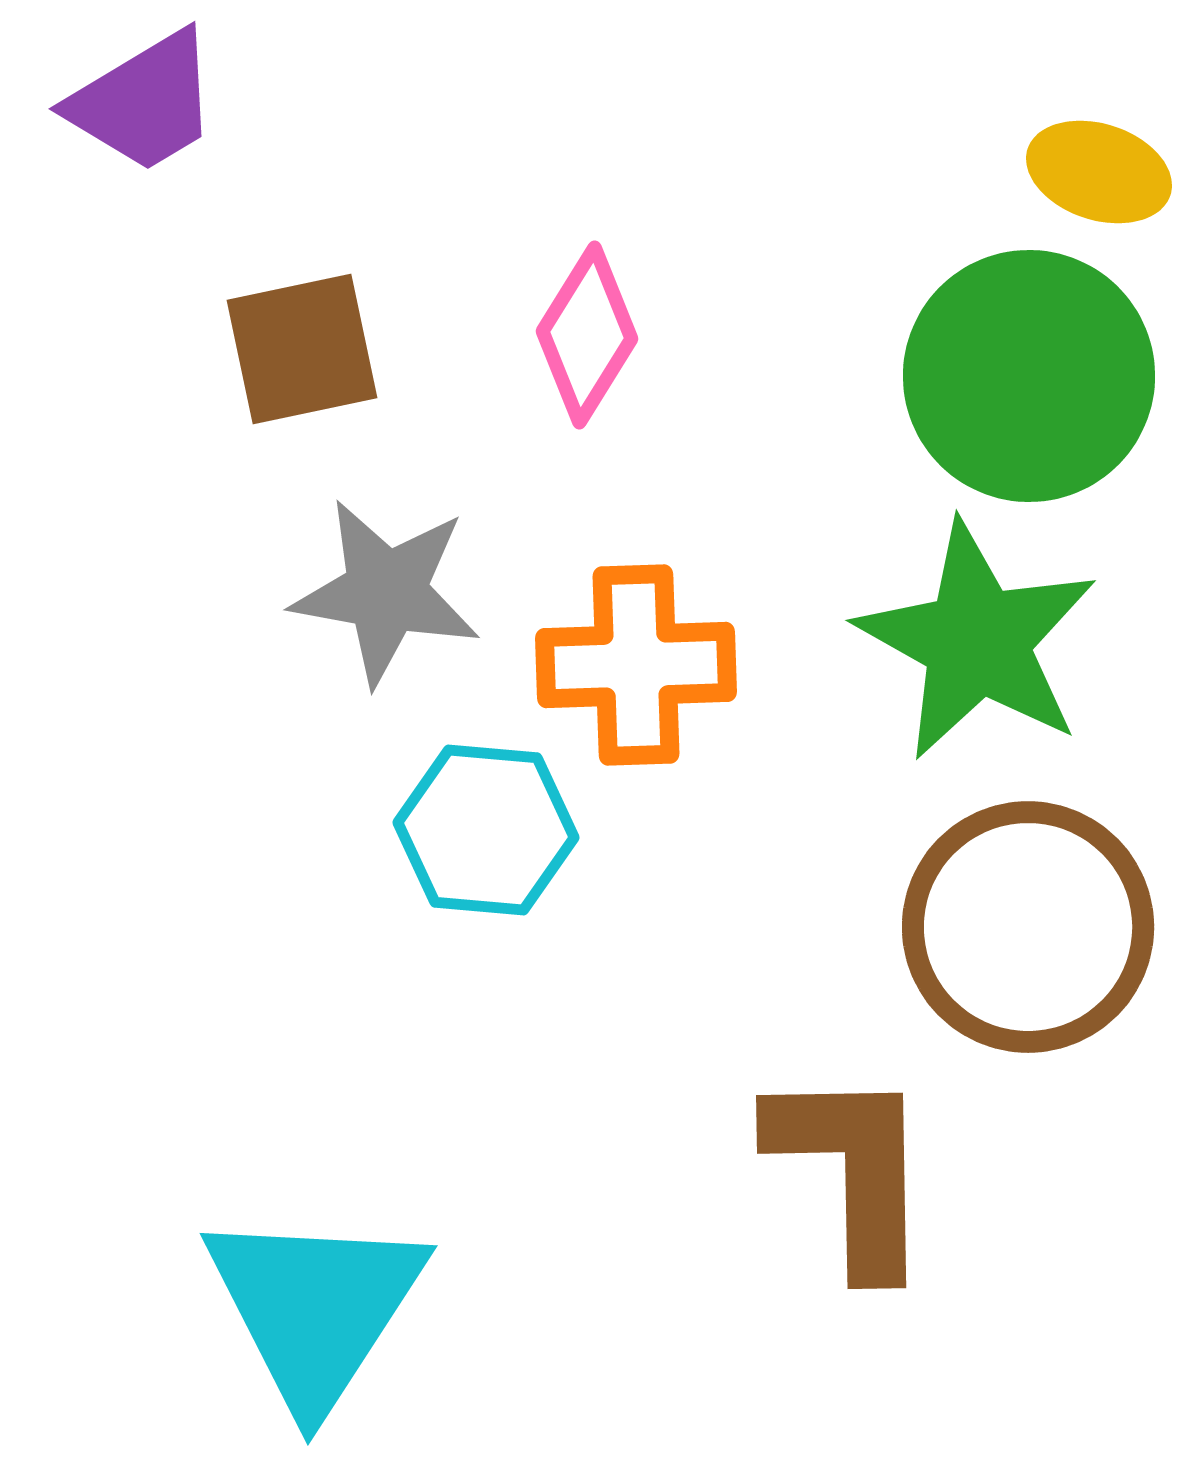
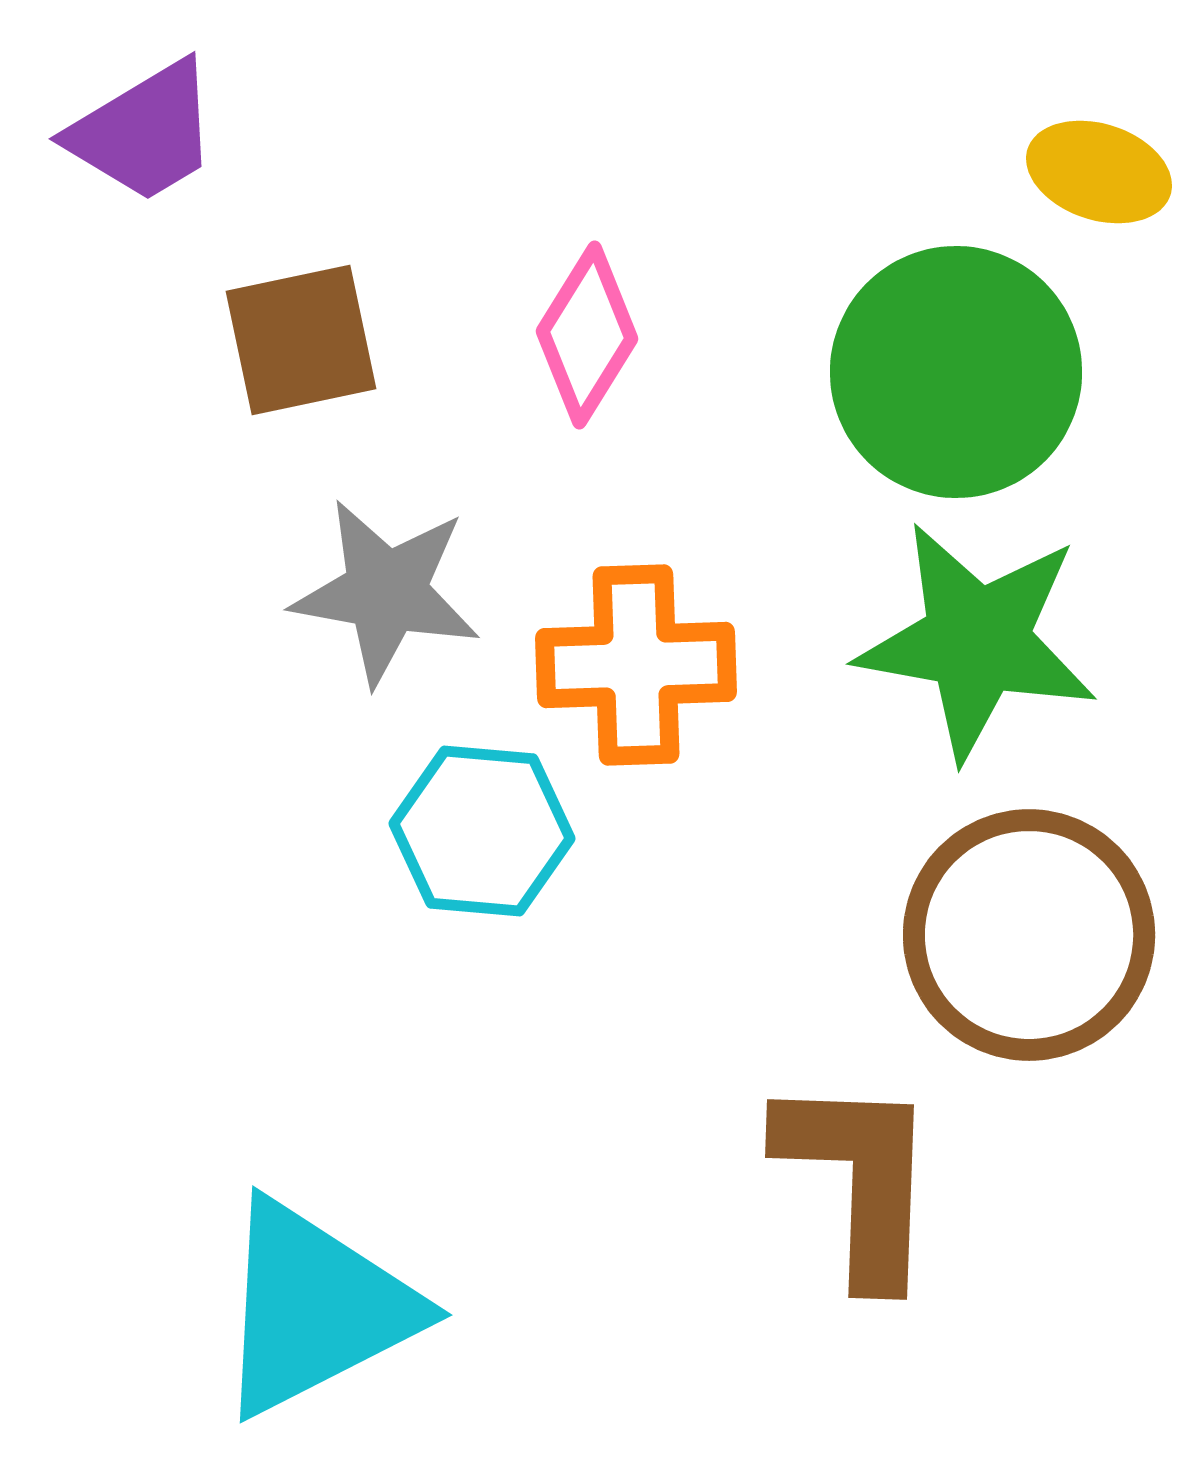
purple trapezoid: moved 30 px down
brown square: moved 1 px left, 9 px up
green circle: moved 73 px left, 4 px up
green star: rotated 19 degrees counterclockwise
cyan hexagon: moved 4 px left, 1 px down
brown circle: moved 1 px right, 8 px down
brown L-shape: moved 7 px right, 9 px down; rotated 3 degrees clockwise
cyan triangle: rotated 30 degrees clockwise
